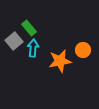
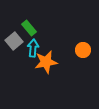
orange star: moved 14 px left, 1 px down
